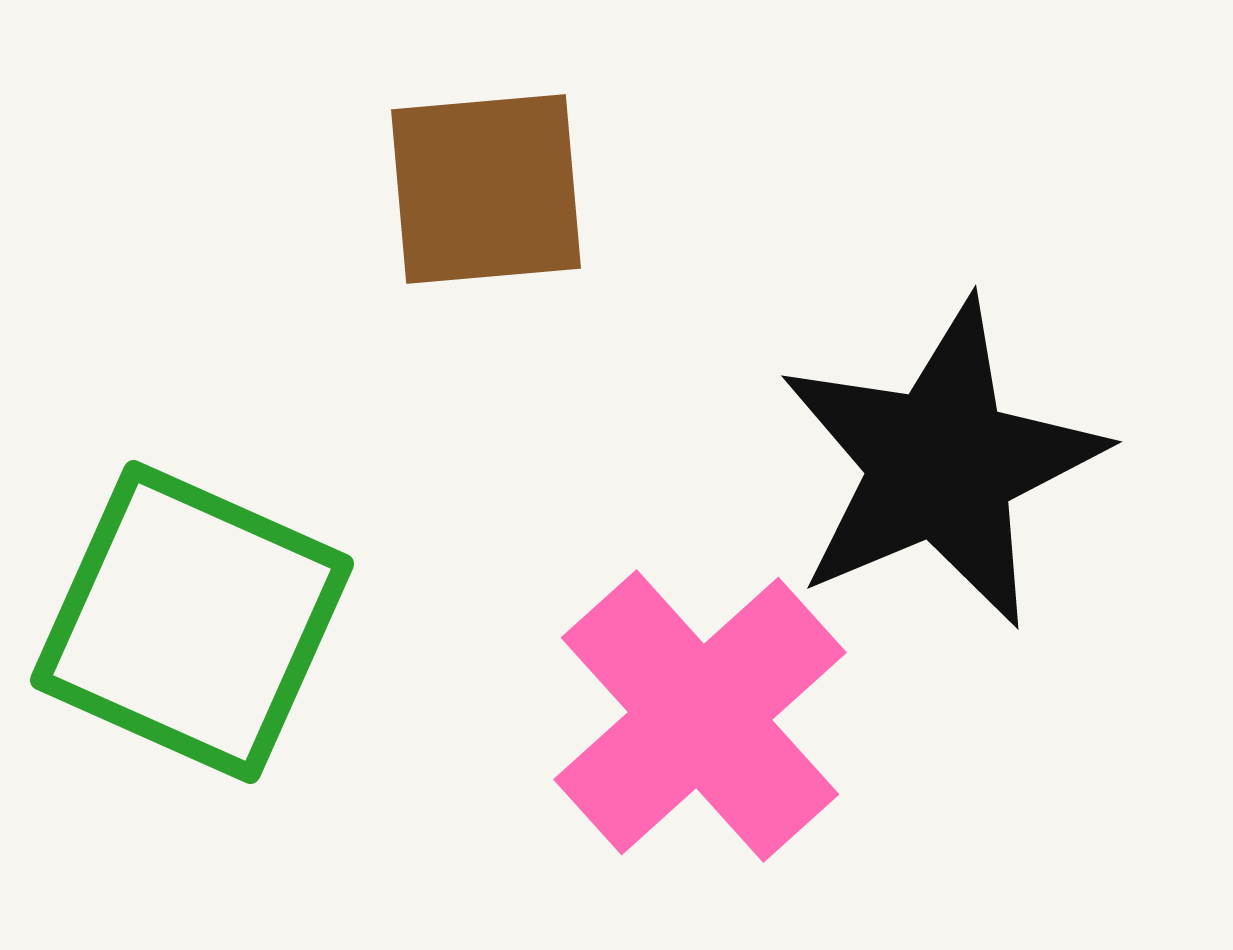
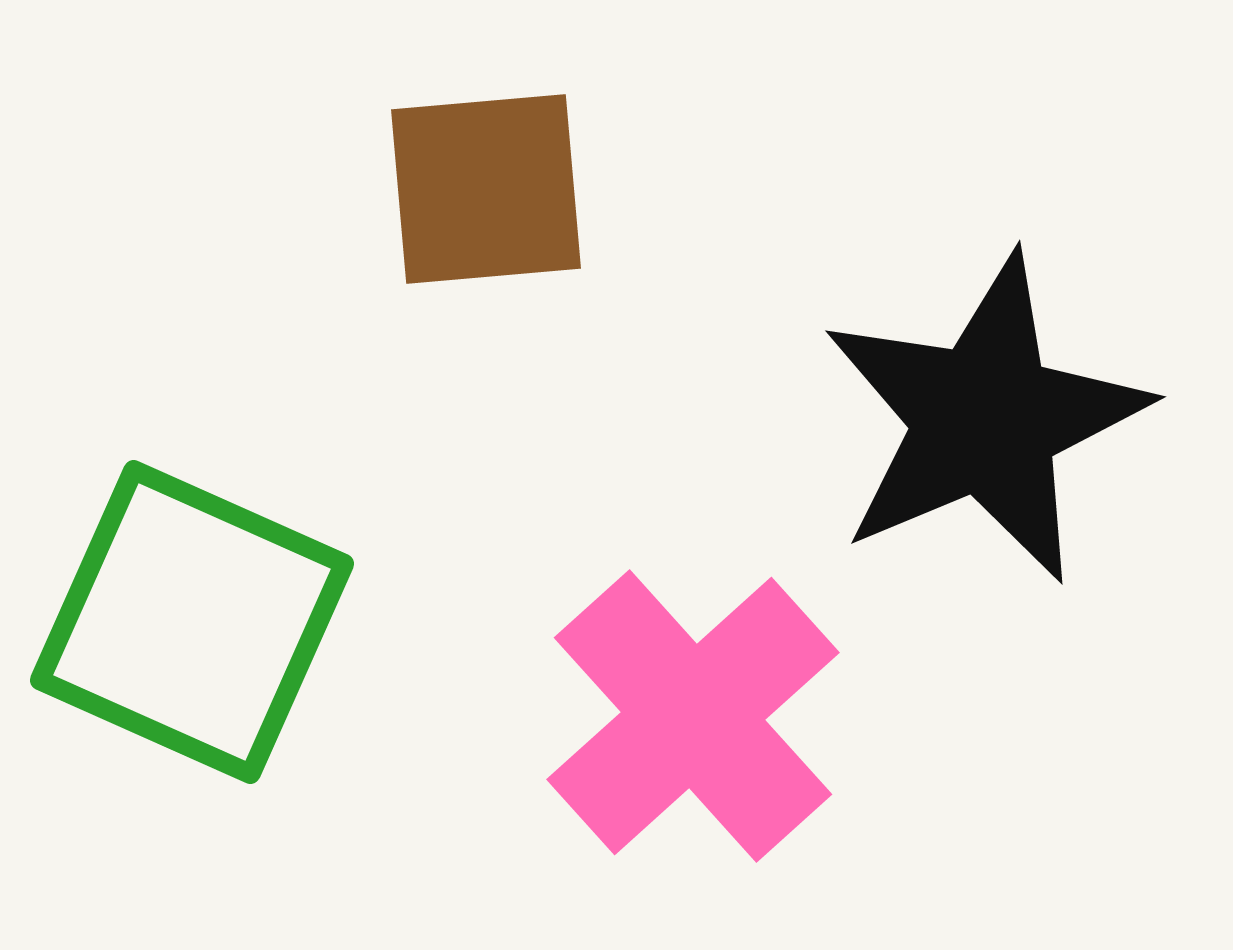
black star: moved 44 px right, 45 px up
pink cross: moved 7 px left
